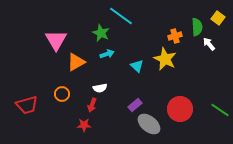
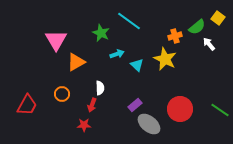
cyan line: moved 8 px right, 5 px down
green semicircle: rotated 54 degrees clockwise
cyan arrow: moved 10 px right
cyan triangle: moved 1 px up
white semicircle: rotated 80 degrees counterclockwise
red trapezoid: rotated 45 degrees counterclockwise
